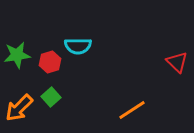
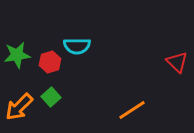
cyan semicircle: moved 1 px left
orange arrow: moved 1 px up
